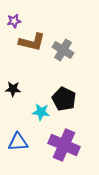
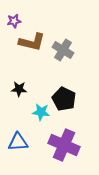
black star: moved 6 px right
